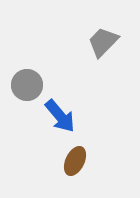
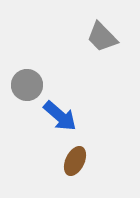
gray trapezoid: moved 1 px left, 5 px up; rotated 88 degrees counterclockwise
blue arrow: rotated 9 degrees counterclockwise
